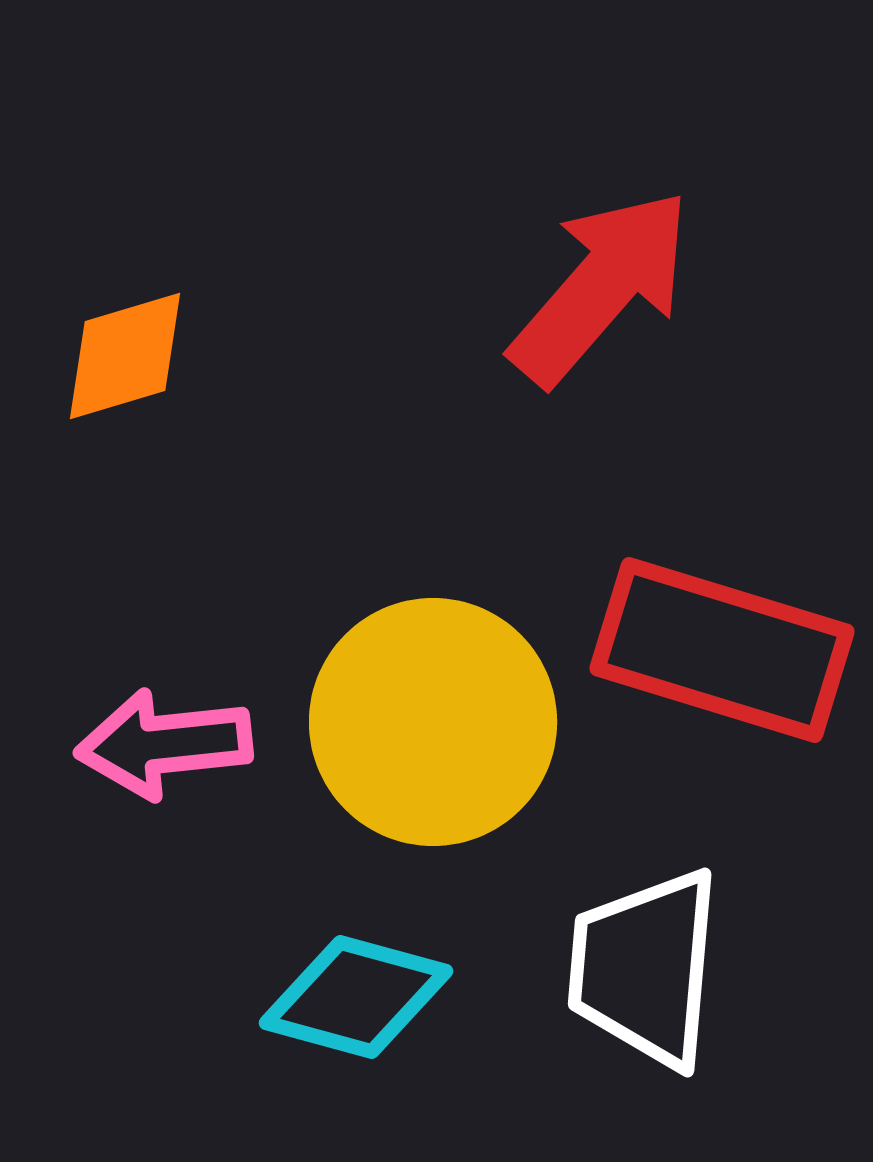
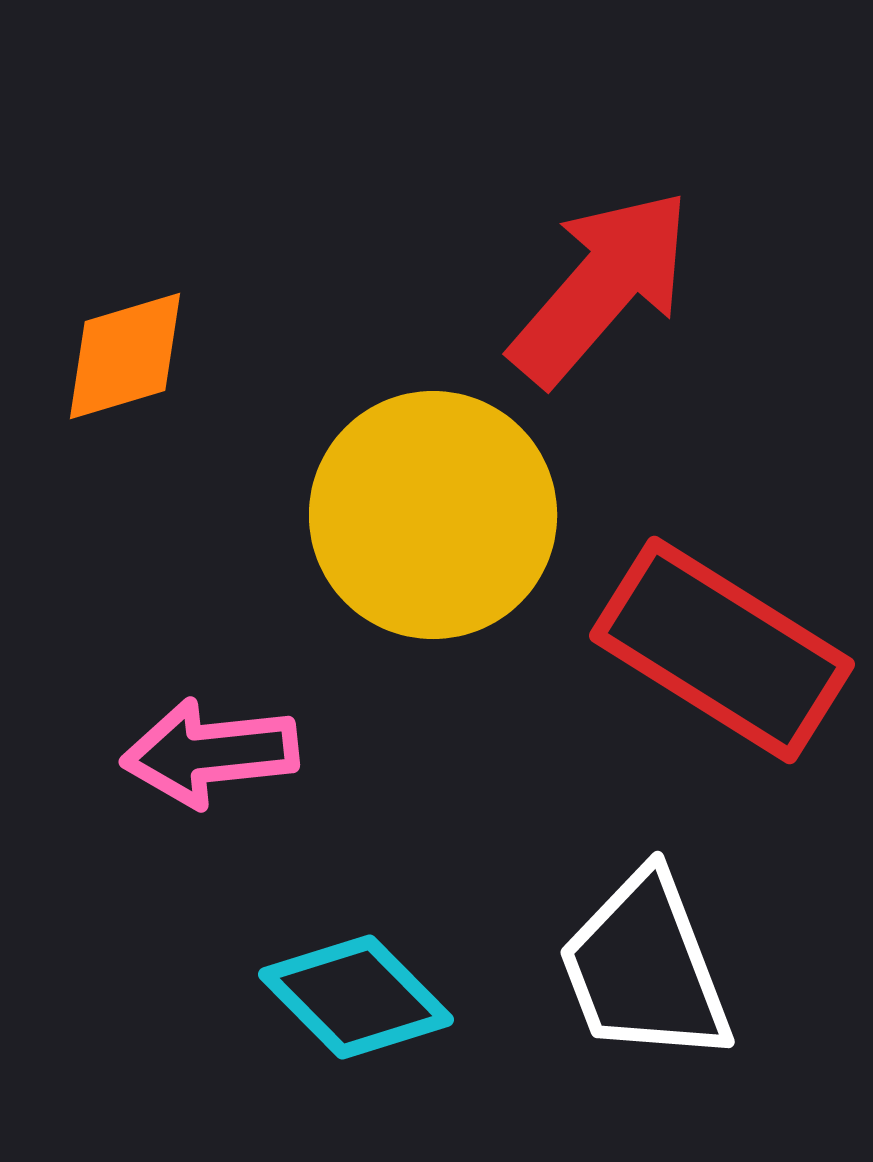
red rectangle: rotated 15 degrees clockwise
yellow circle: moved 207 px up
pink arrow: moved 46 px right, 9 px down
white trapezoid: rotated 26 degrees counterclockwise
cyan diamond: rotated 30 degrees clockwise
